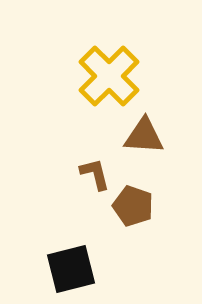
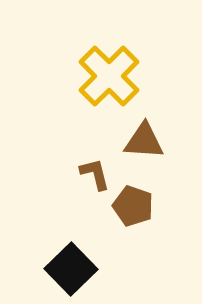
brown triangle: moved 5 px down
black square: rotated 30 degrees counterclockwise
